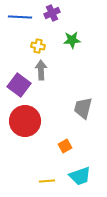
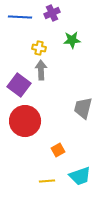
yellow cross: moved 1 px right, 2 px down
orange square: moved 7 px left, 4 px down
